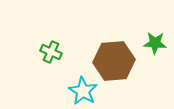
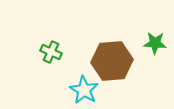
brown hexagon: moved 2 px left
cyan star: moved 1 px right, 1 px up
